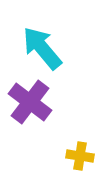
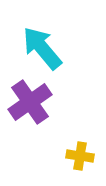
purple cross: rotated 18 degrees clockwise
